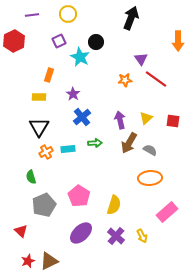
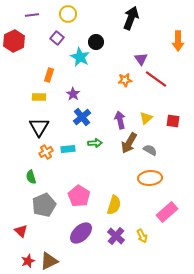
purple square: moved 2 px left, 3 px up; rotated 24 degrees counterclockwise
